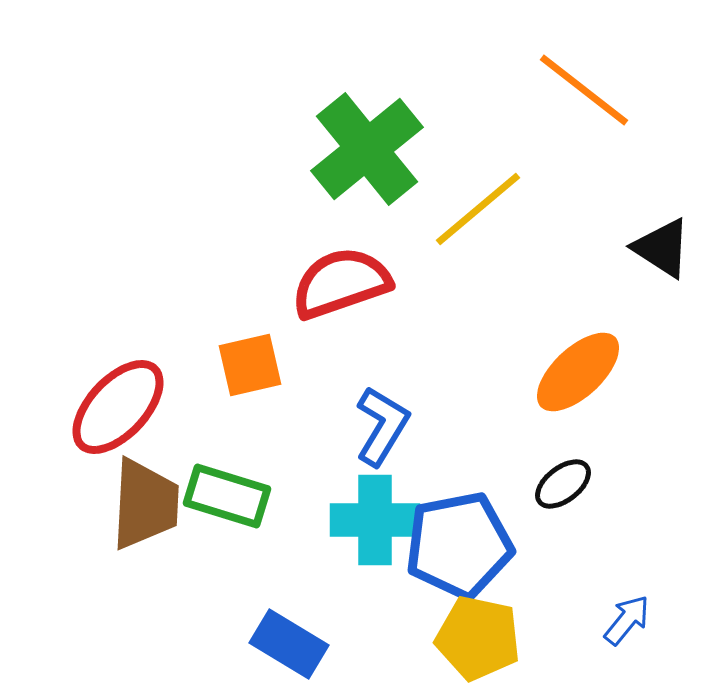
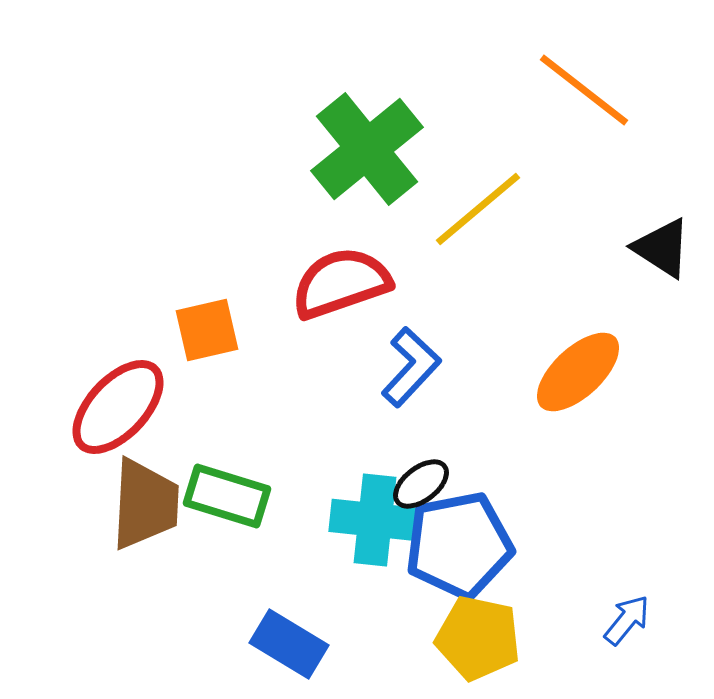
orange square: moved 43 px left, 35 px up
blue L-shape: moved 29 px right, 59 px up; rotated 12 degrees clockwise
black ellipse: moved 142 px left
cyan cross: rotated 6 degrees clockwise
